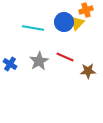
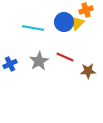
blue cross: rotated 32 degrees clockwise
